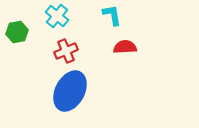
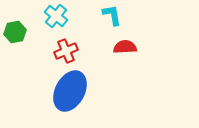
cyan cross: moved 1 px left
green hexagon: moved 2 px left
